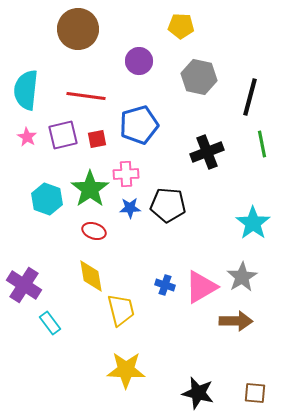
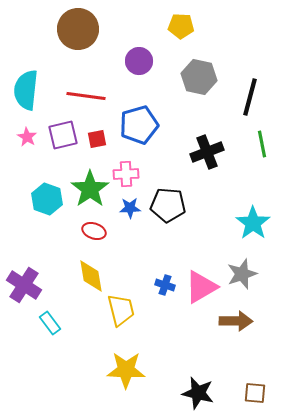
gray star: moved 3 px up; rotated 12 degrees clockwise
